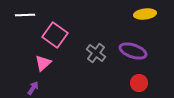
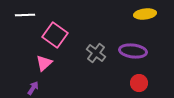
purple ellipse: rotated 12 degrees counterclockwise
pink triangle: moved 1 px right
